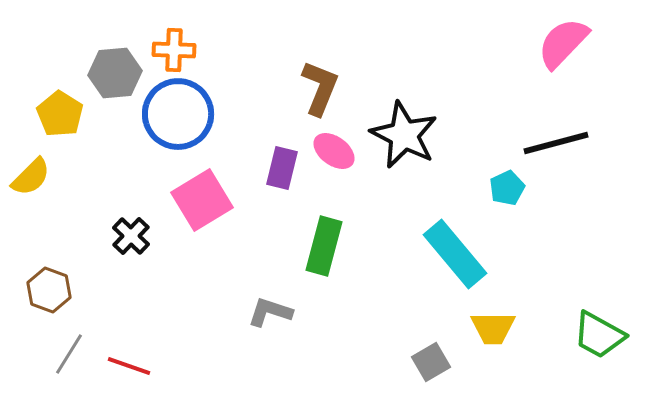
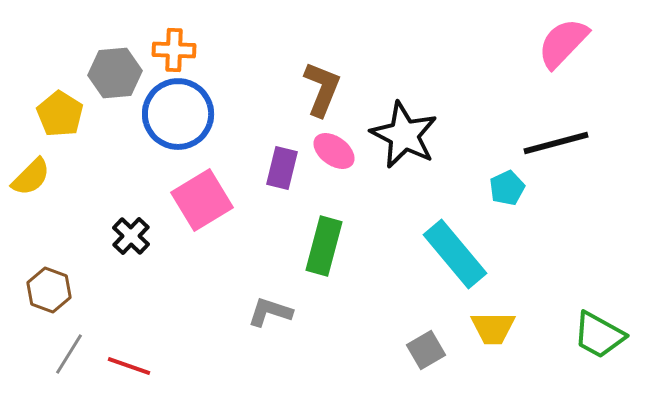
brown L-shape: moved 2 px right, 1 px down
gray square: moved 5 px left, 12 px up
